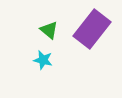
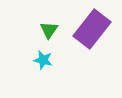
green triangle: rotated 24 degrees clockwise
